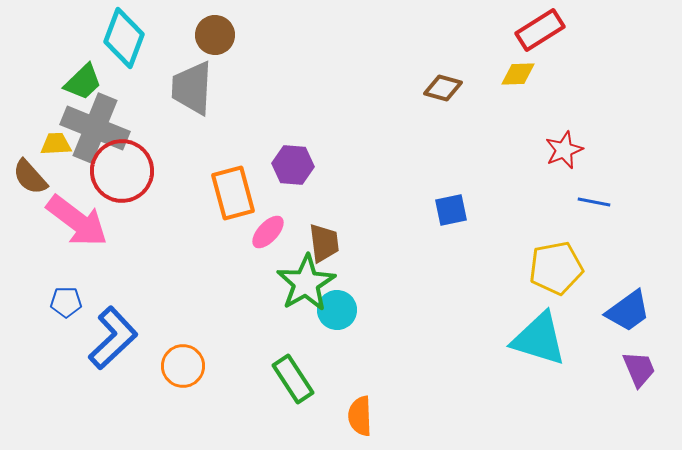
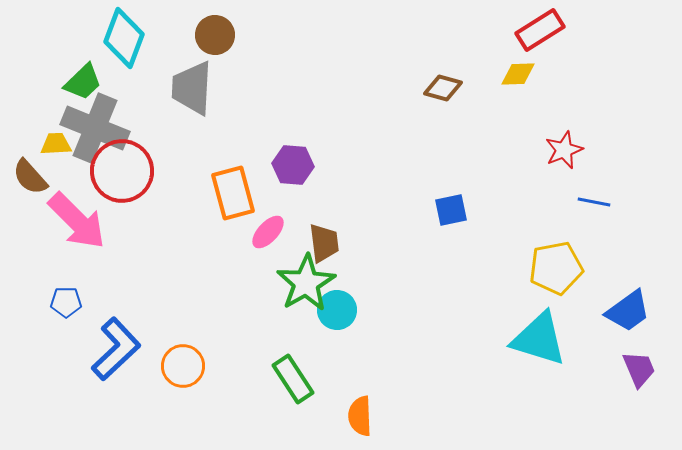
pink arrow: rotated 8 degrees clockwise
blue L-shape: moved 3 px right, 11 px down
